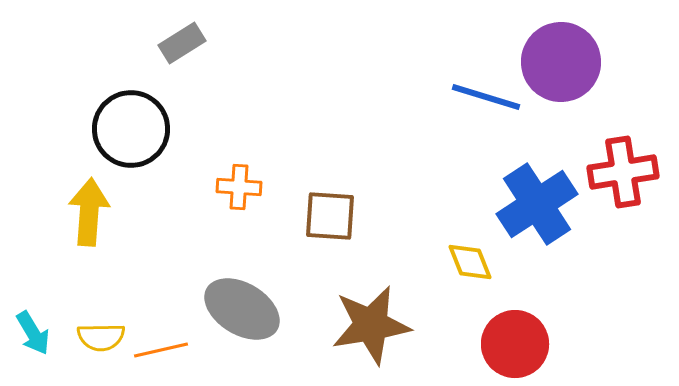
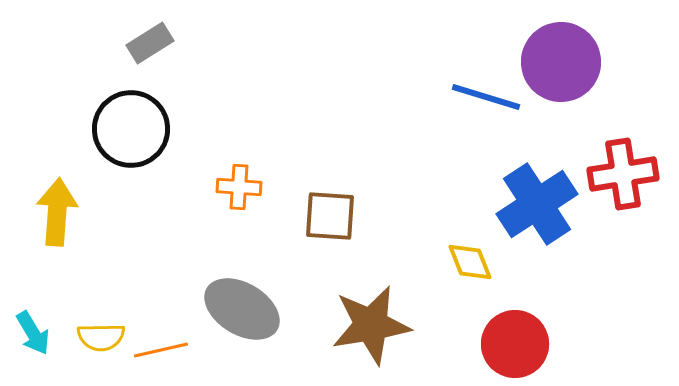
gray rectangle: moved 32 px left
red cross: moved 2 px down
yellow arrow: moved 32 px left
